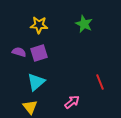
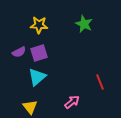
purple semicircle: rotated 136 degrees clockwise
cyan triangle: moved 1 px right, 5 px up
